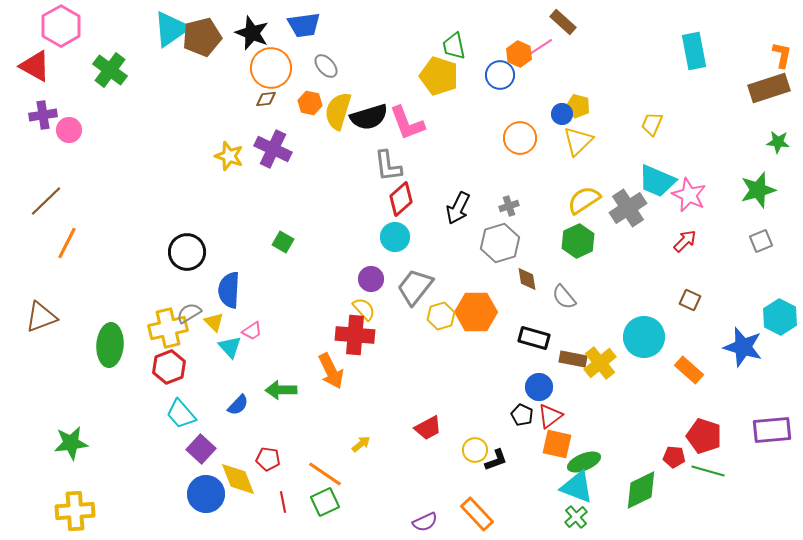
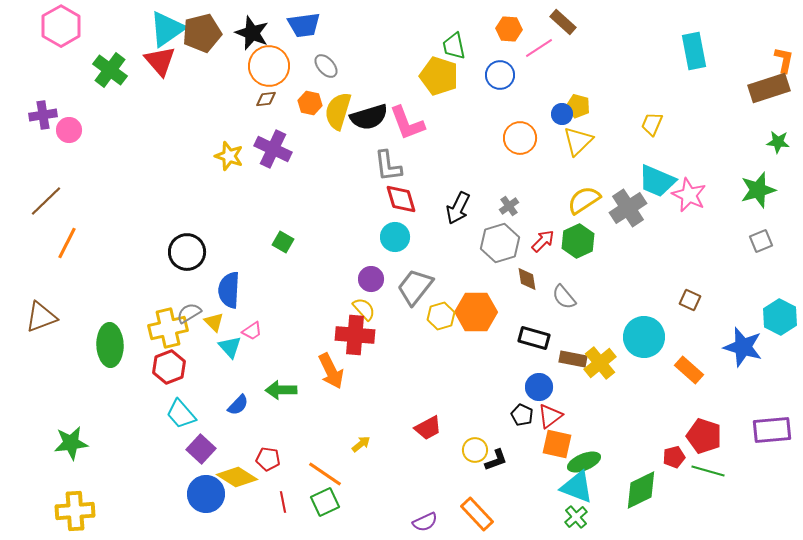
cyan triangle at (171, 29): moved 4 px left
brown pentagon at (202, 37): moved 4 px up
orange hexagon at (519, 54): moved 10 px left, 25 px up; rotated 20 degrees counterclockwise
orange L-shape at (782, 55): moved 2 px right, 5 px down
red triangle at (35, 66): moved 125 px right, 5 px up; rotated 20 degrees clockwise
orange circle at (271, 68): moved 2 px left, 2 px up
red diamond at (401, 199): rotated 64 degrees counterclockwise
gray cross at (509, 206): rotated 18 degrees counterclockwise
red arrow at (685, 241): moved 142 px left
green ellipse at (110, 345): rotated 6 degrees counterclockwise
red pentagon at (674, 457): rotated 20 degrees counterclockwise
yellow diamond at (238, 479): moved 1 px left, 2 px up; rotated 36 degrees counterclockwise
